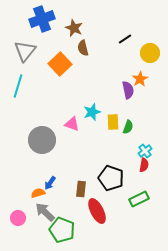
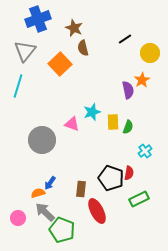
blue cross: moved 4 px left
orange star: moved 2 px right, 1 px down
red semicircle: moved 15 px left, 8 px down
